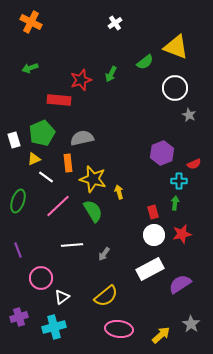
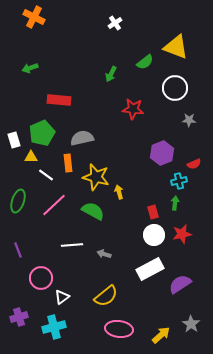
orange cross at (31, 22): moved 3 px right, 5 px up
red star at (81, 80): moved 52 px right, 29 px down; rotated 25 degrees clockwise
gray star at (189, 115): moved 5 px down; rotated 24 degrees counterclockwise
yellow triangle at (34, 159): moved 3 px left, 2 px up; rotated 24 degrees clockwise
white line at (46, 177): moved 2 px up
yellow star at (93, 179): moved 3 px right, 2 px up
cyan cross at (179, 181): rotated 14 degrees counterclockwise
pink line at (58, 206): moved 4 px left, 1 px up
green semicircle at (93, 211): rotated 30 degrees counterclockwise
gray arrow at (104, 254): rotated 72 degrees clockwise
